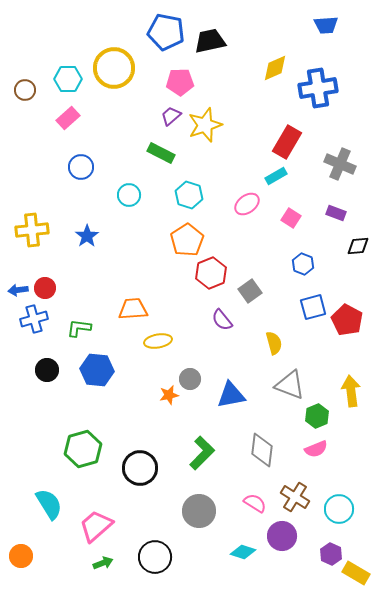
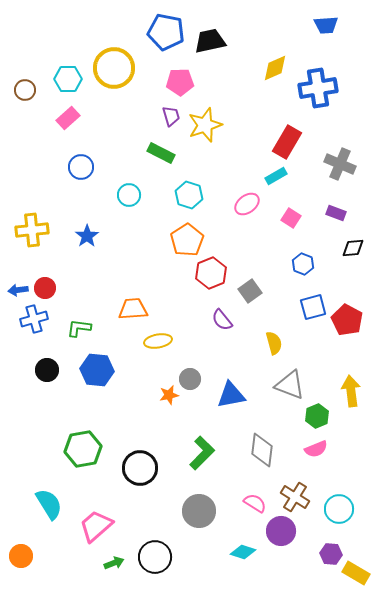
purple trapezoid at (171, 116): rotated 115 degrees clockwise
black diamond at (358, 246): moved 5 px left, 2 px down
green hexagon at (83, 449): rotated 6 degrees clockwise
purple circle at (282, 536): moved 1 px left, 5 px up
purple hexagon at (331, 554): rotated 20 degrees counterclockwise
green arrow at (103, 563): moved 11 px right
